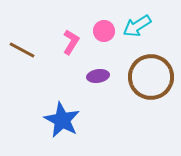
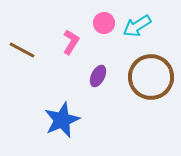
pink circle: moved 8 px up
purple ellipse: rotated 55 degrees counterclockwise
blue star: rotated 21 degrees clockwise
